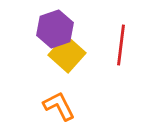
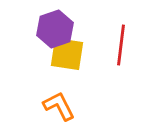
yellow square: rotated 33 degrees counterclockwise
